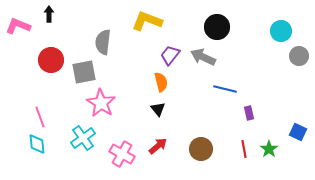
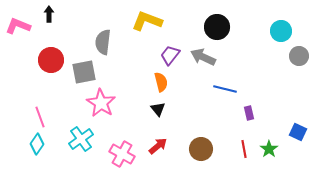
cyan cross: moved 2 px left, 1 px down
cyan diamond: rotated 40 degrees clockwise
